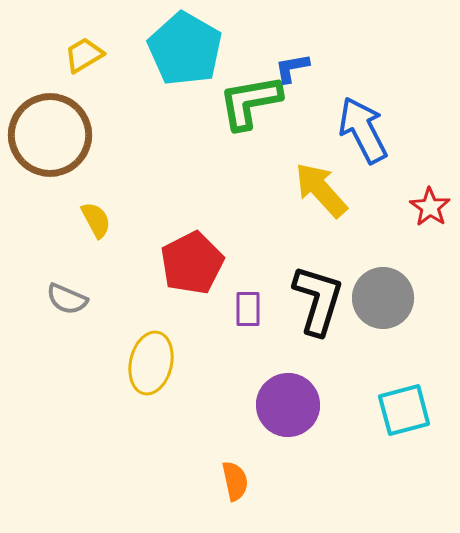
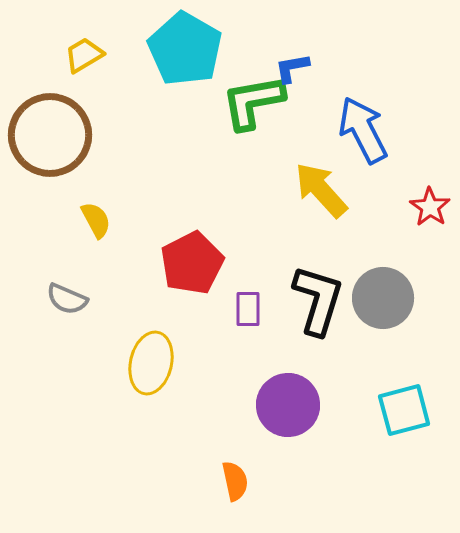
green L-shape: moved 3 px right
